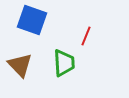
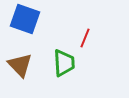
blue square: moved 7 px left, 1 px up
red line: moved 1 px left, 2 px down
